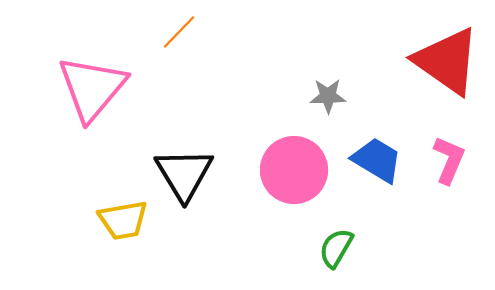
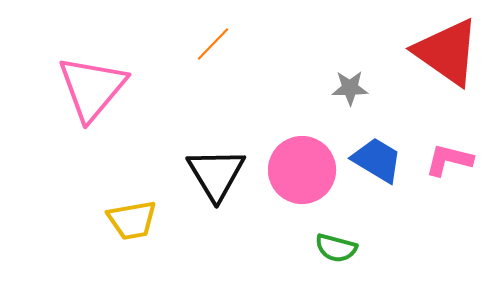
orange line: moved 34 px right, 12 px down
red triangle: moved 9 px up
gray star: moved 22 px right, 8 px up
pink L-shape: rotated 99 degrees counterclockwise
pink circle: moved 8 px right
black triangle: moved 32 px right
yellow trapezoid: moved 9 px right
green semicircle: rotated 105 degrees counterclockwise
